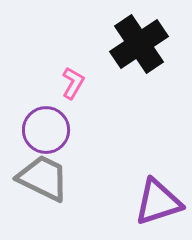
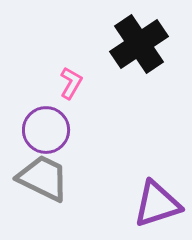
pink L-shape: moved 2 px left
purple triangle: moved 1 px left, 2 px down
